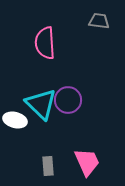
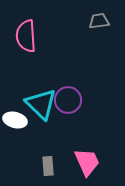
gray trapezoid: rotated 15 degrees counterclockwise
pink semicircle: moved 19 px left, 7 px up
